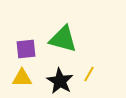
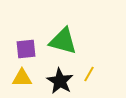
green triangle: moved 2 px down
